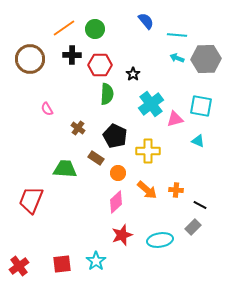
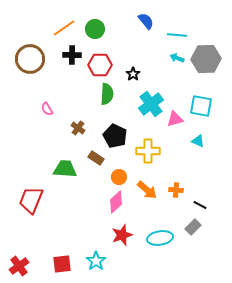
orange circle: moved 1 px right, 4 px down
cyan ellipse: moved 2 px up
